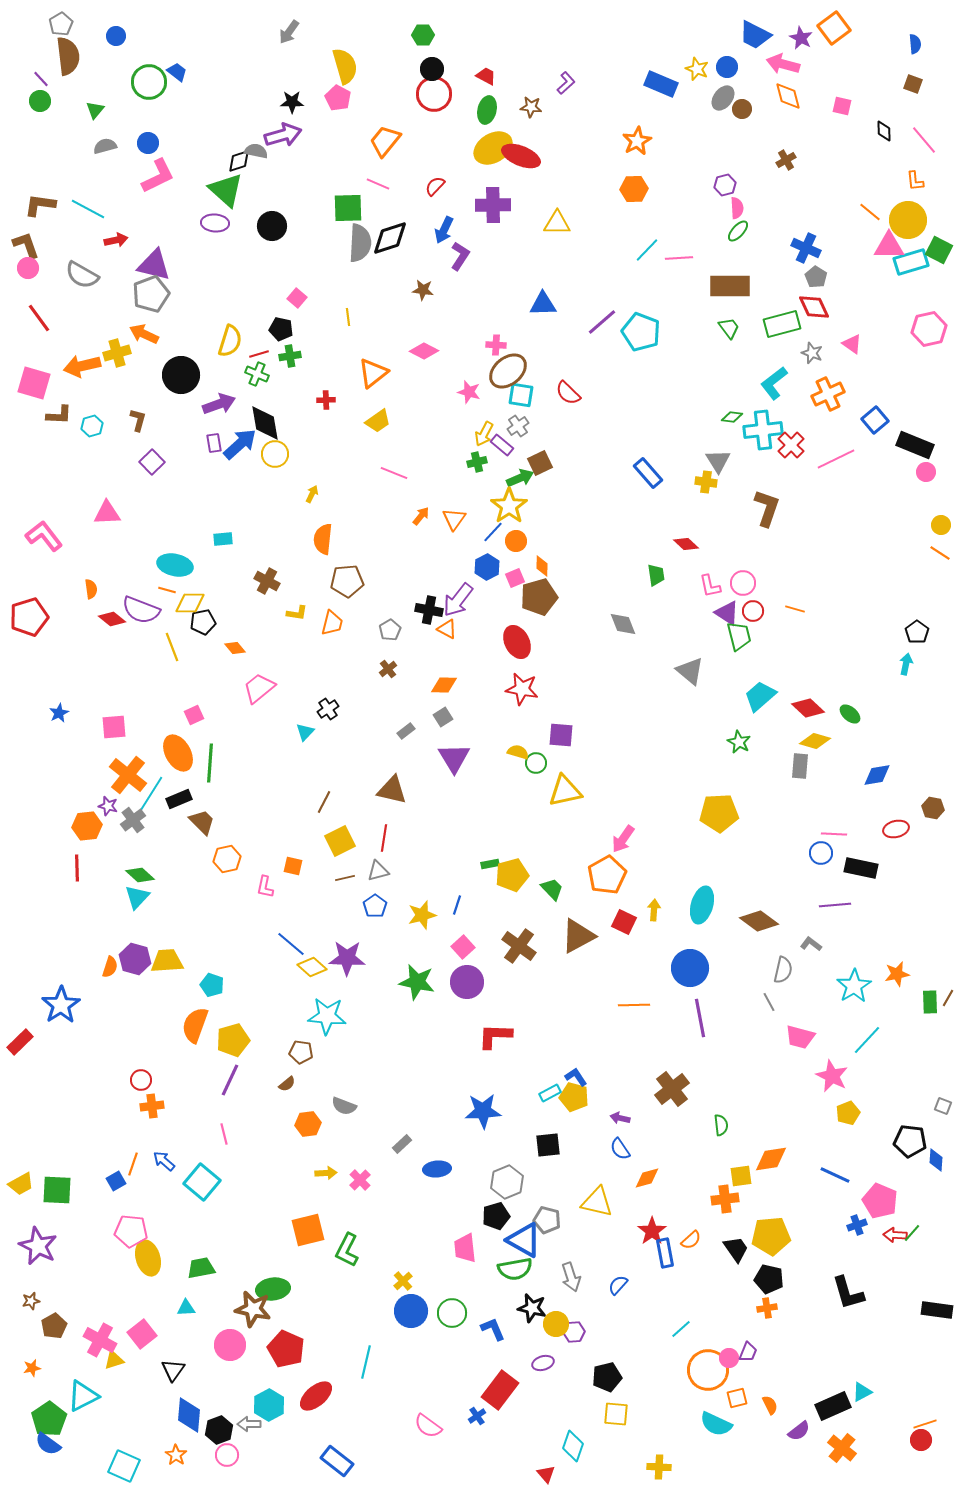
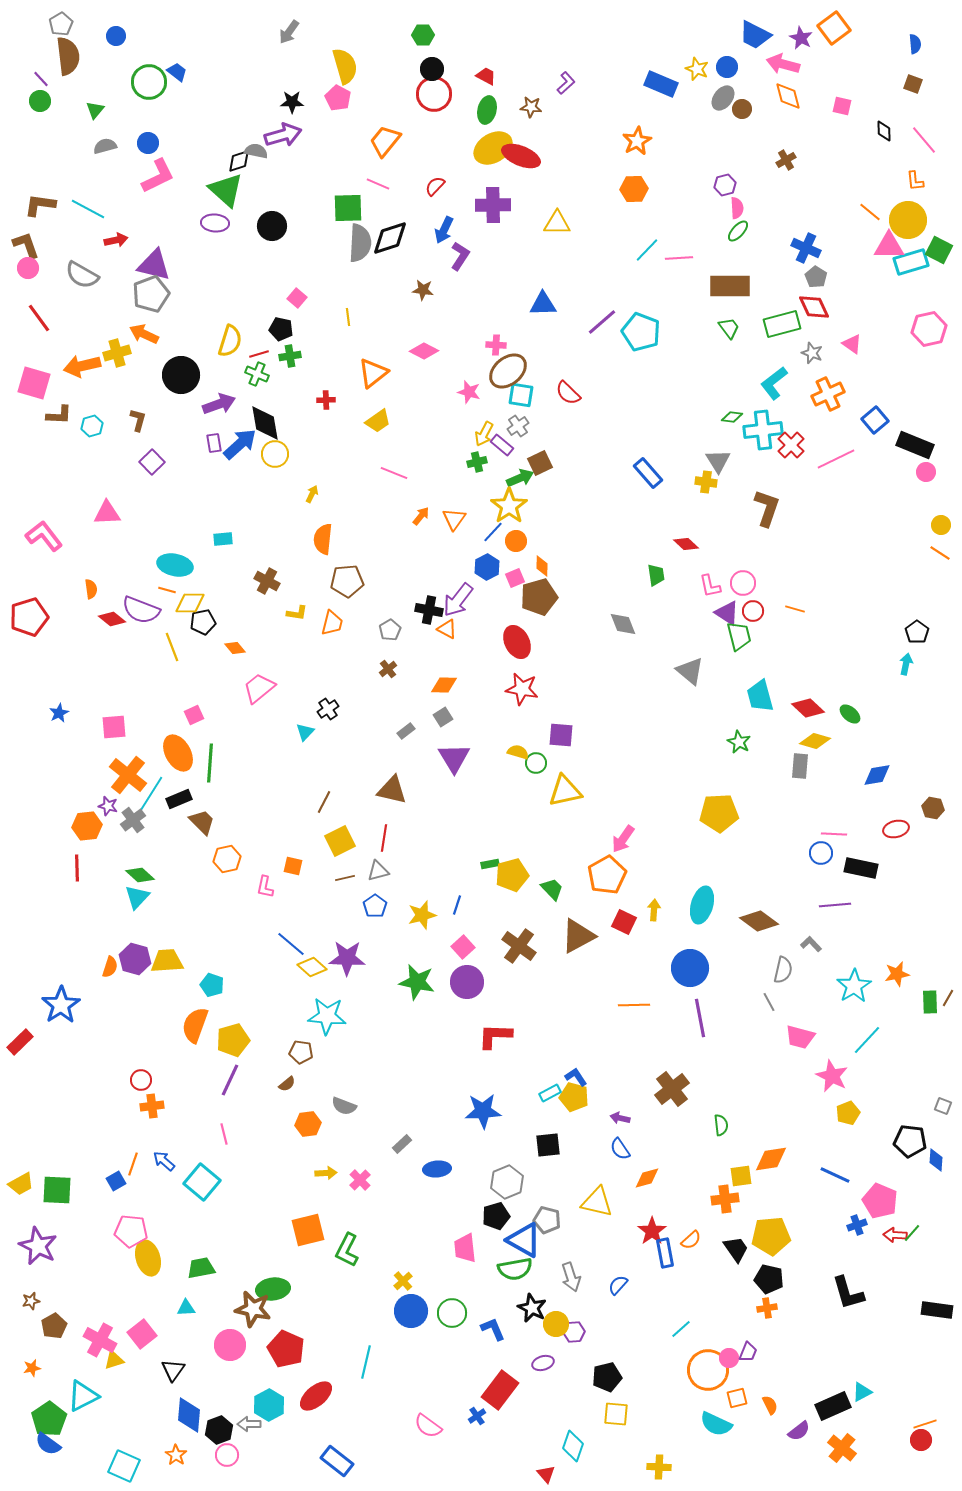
cyan trapezoid at (760, 696): rotated 64 degrees counterclockwise
gray L-shape at (811, 944): rotated 10 degrees clockwise
black star at (532, 1308): rotated 12 degrees clockwise
